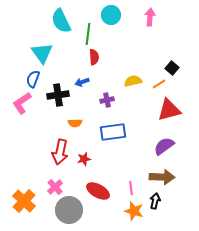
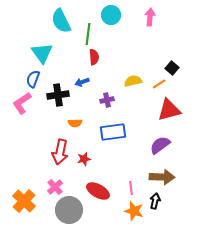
purple semicircle: moved 4 px left, 1 px up
